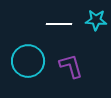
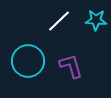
white line: moved 3 px up; rotated 45 degrees counterclockwise
